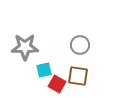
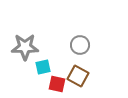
cyan square: moved 1 px left, 3 px up
brown square: rotated 20 degrees clockwise
red square: rotated 18 degrees counterclockwise
